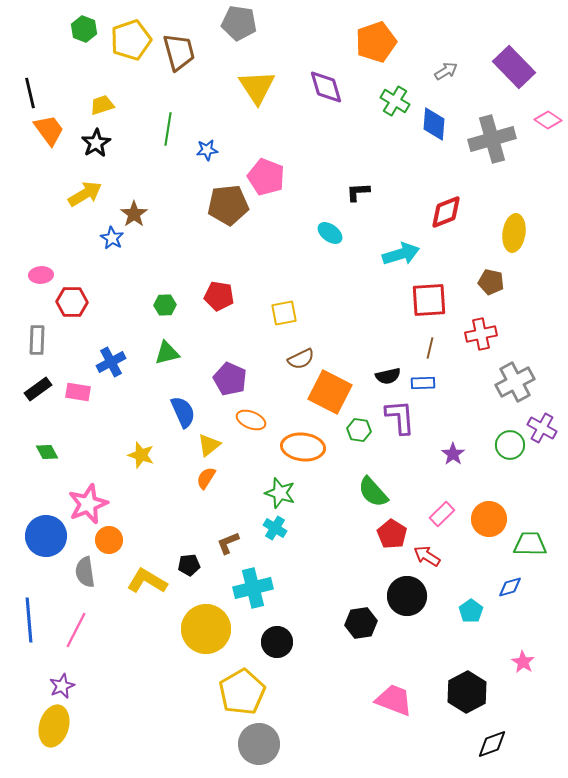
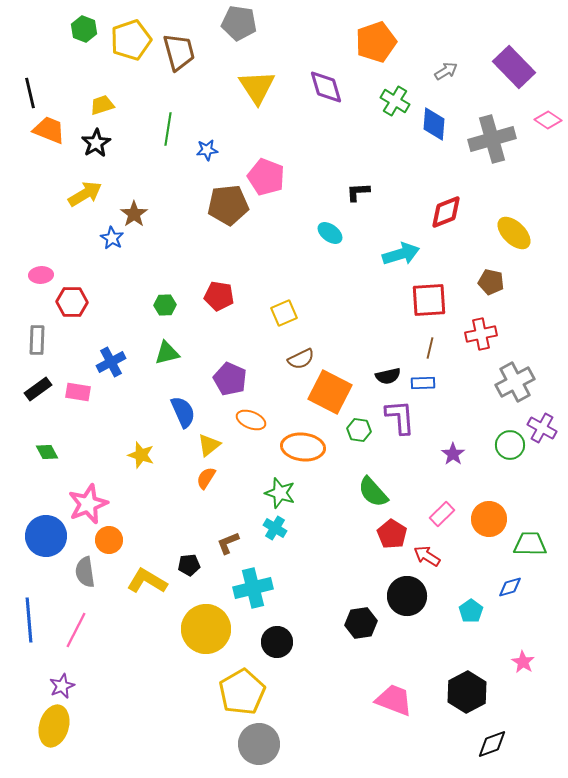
orange trapezoid at (49, 130): rotated 32 degrees counterclockwise
yellow ellipse at (514, 233): rotated 54 degrees counterclockwise
yellow square at (284, 313): rotated 12 degrees counterclockwise
